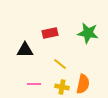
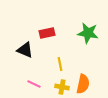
red rectangle: moved 3 px left
black triangle: rotated 24 degrees clockwise
yellow line: rotated 40 degrees clockwise
pink line: rotated 24 degrees clockwise
